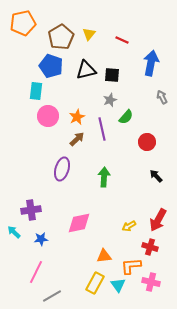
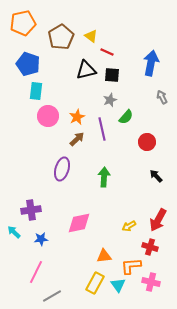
yellow triangle: moved 2 px right, 2 px down; rotated 32 degrees counterclockwise
red line: moved 15 px left, 12 px down
blue pentagon: moved 23 px left, 2 px up
